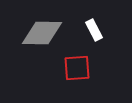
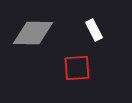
gray diamond: moved 9 px left
